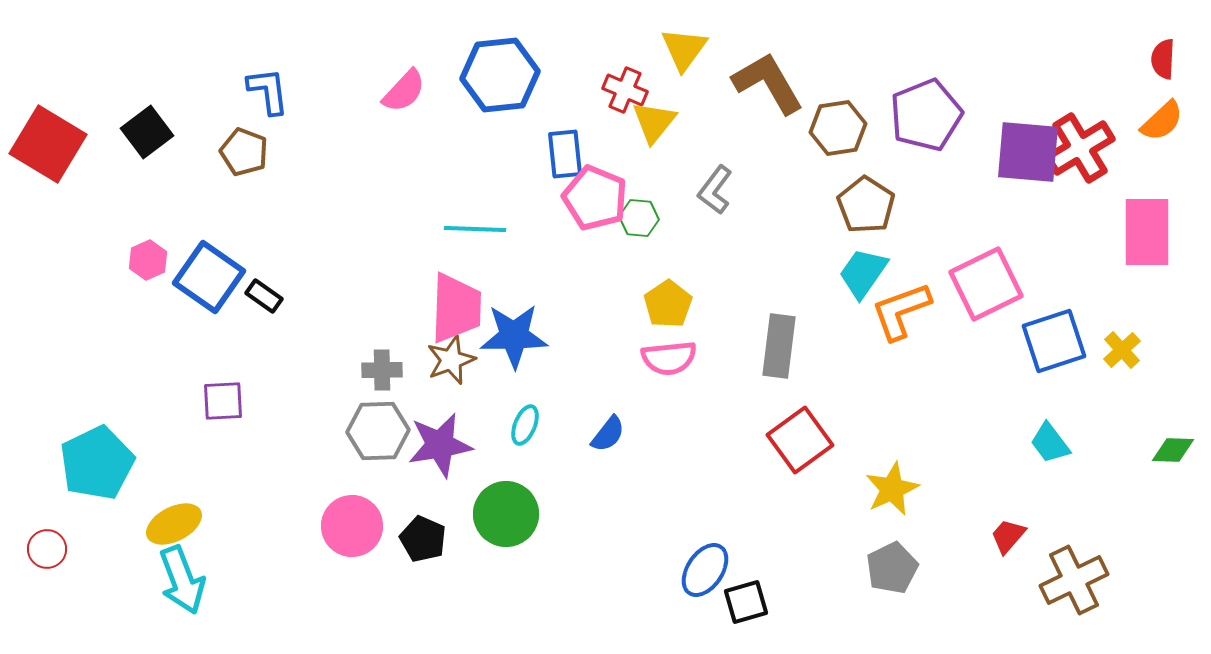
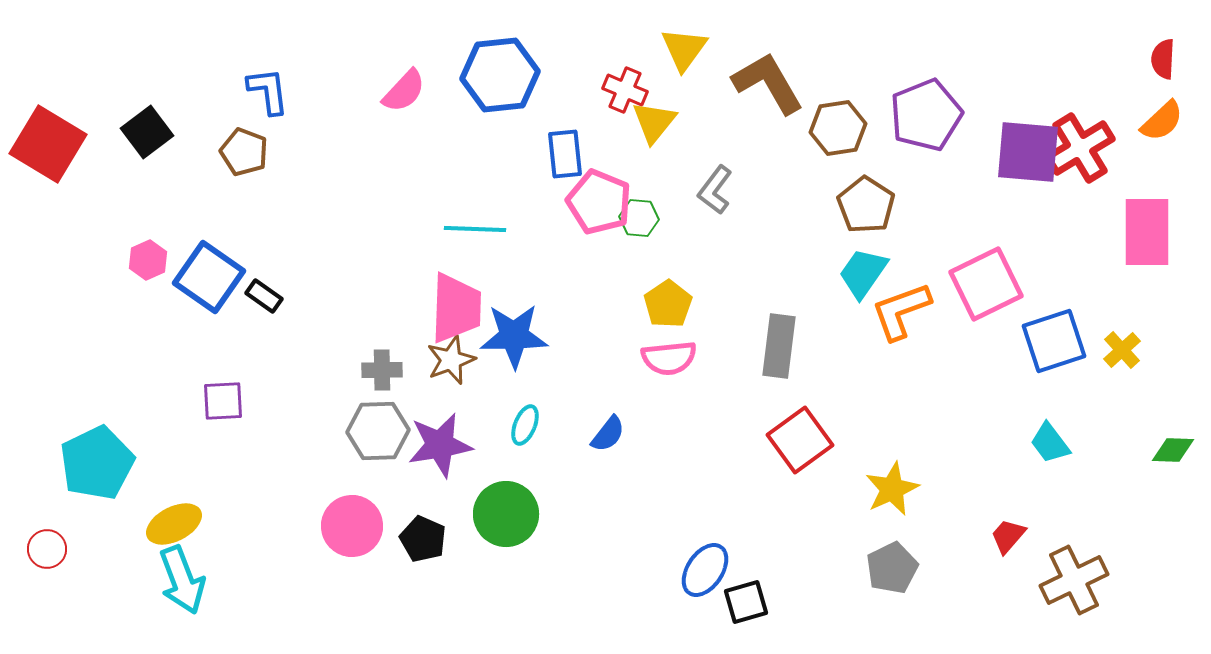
pink pentagon at (595, 198): moved 4 px right, 4 px down
